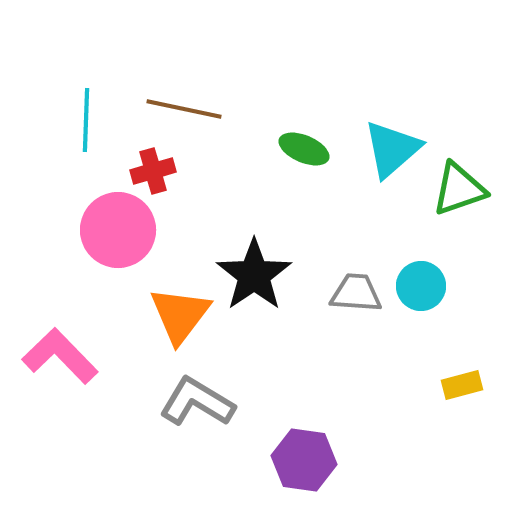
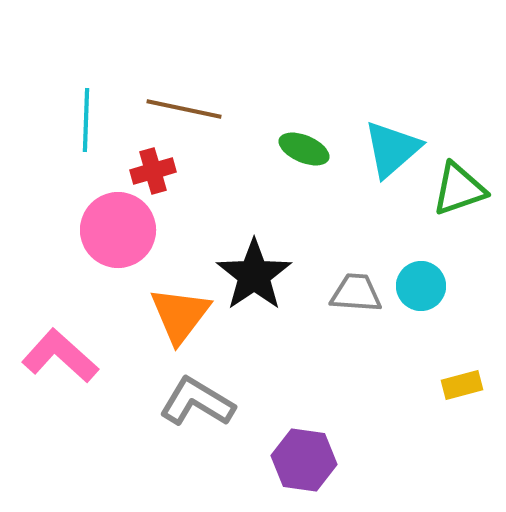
pink L-shape: rotated 4 degrees counterclockwise
